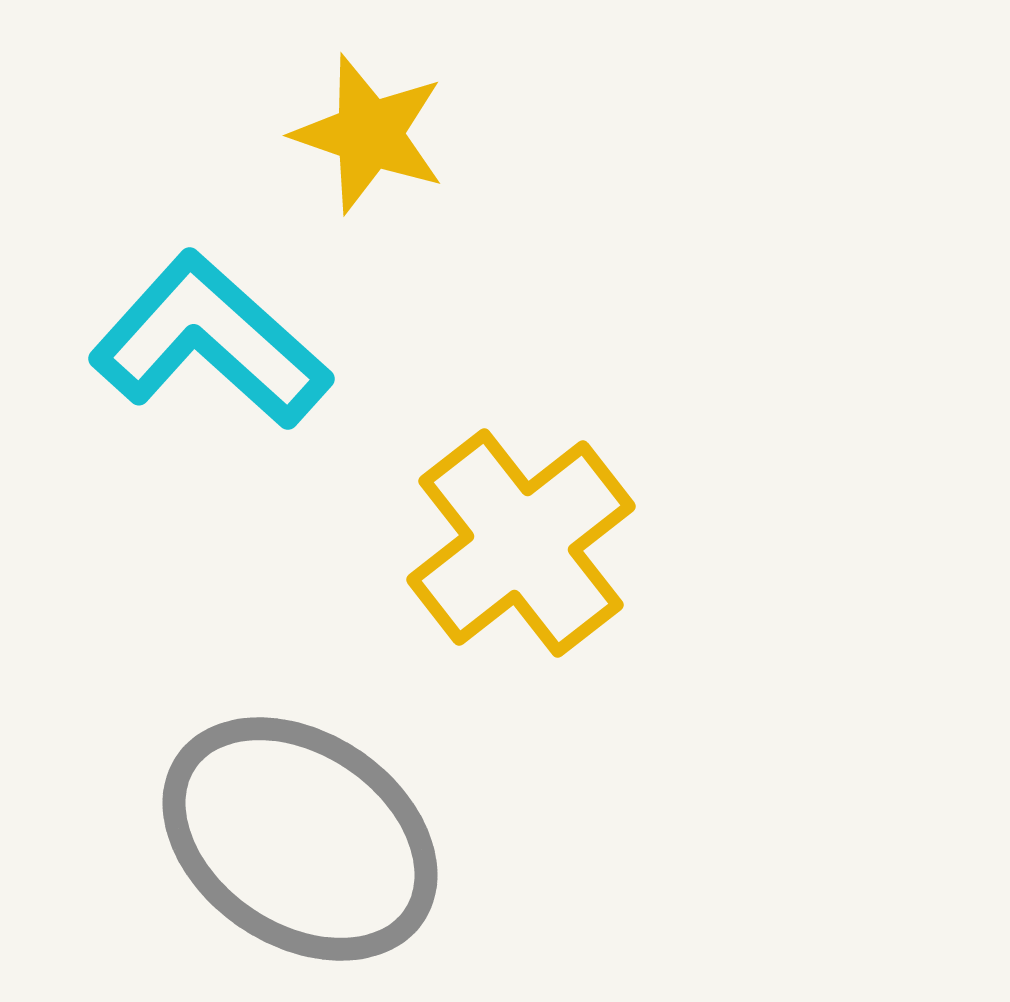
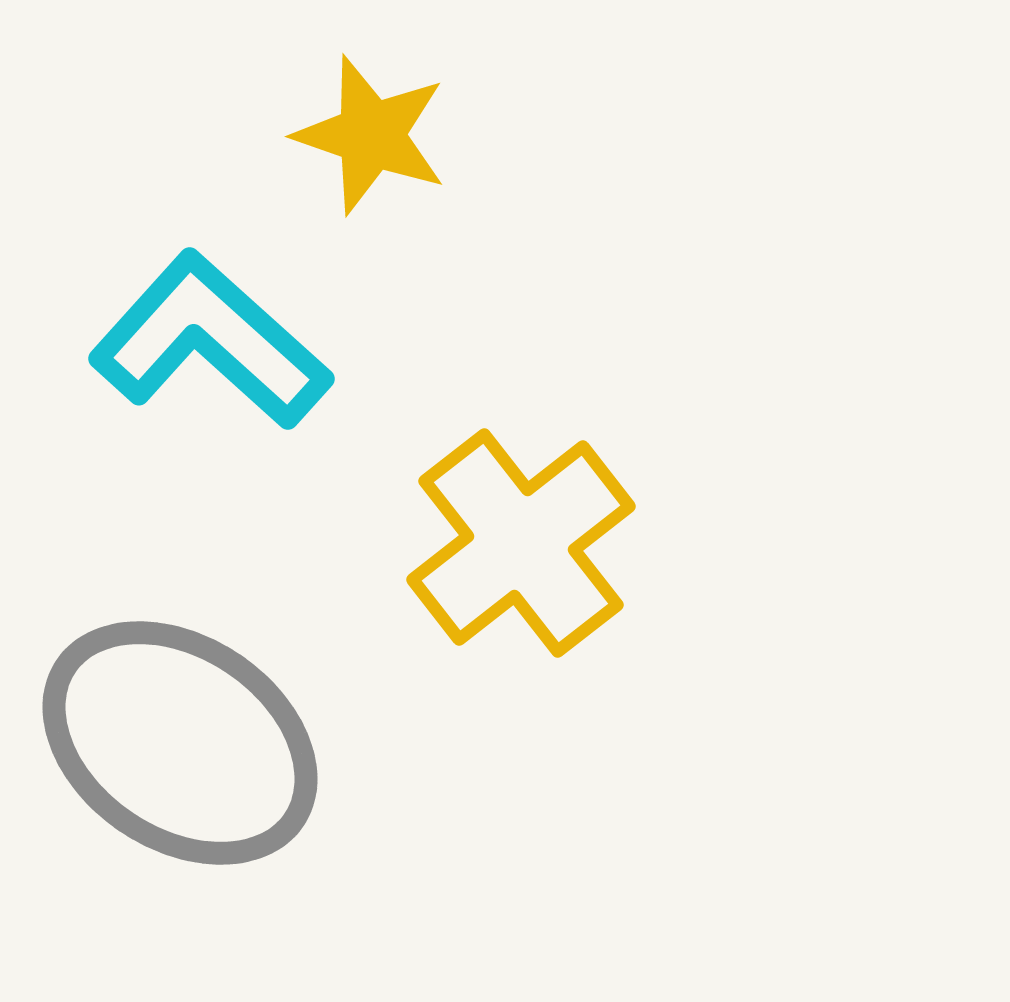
yellow star: moved 2 px right, 1 px down
gray ellipse: moved 120 px left, 96 px up
